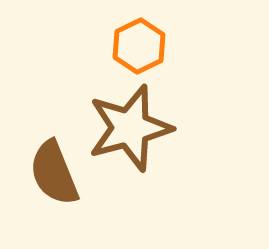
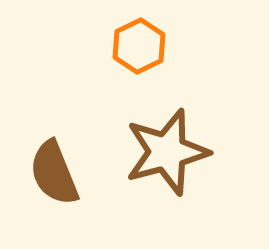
brown star: moved 37 px right, 24 px down
